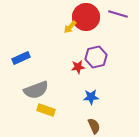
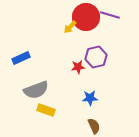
purple line: moved 8 px left, 1 px down
blue star: moved 1 px left, 1 px down
